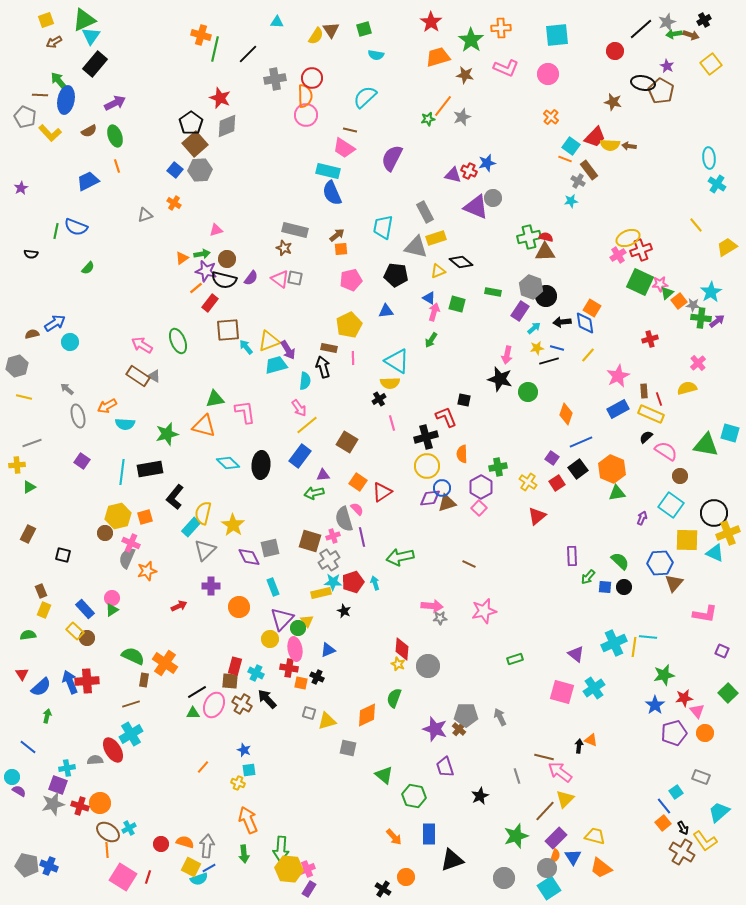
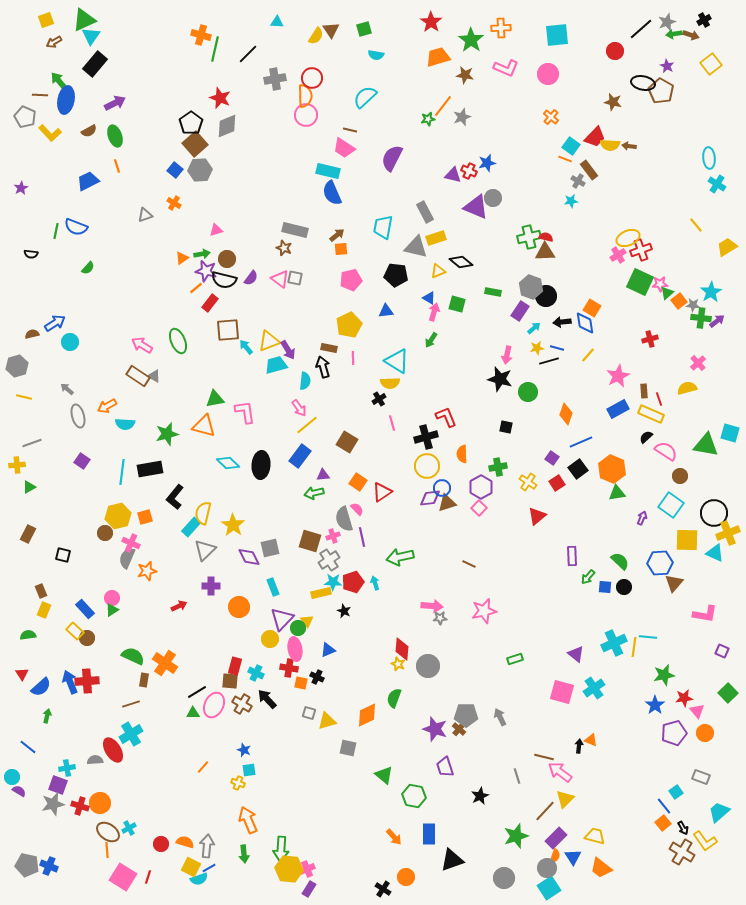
black square at (464, 400): moved 42 px right, 27 px down
